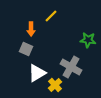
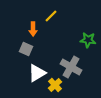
orange arrow: moved 2 px right
